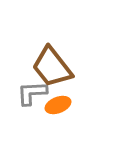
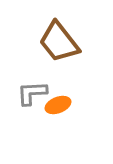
brown trapezoid: moved 7 px right, 25 px up
